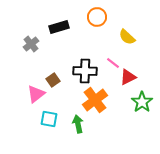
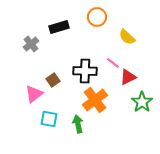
pink triangle: moved 2 px left
